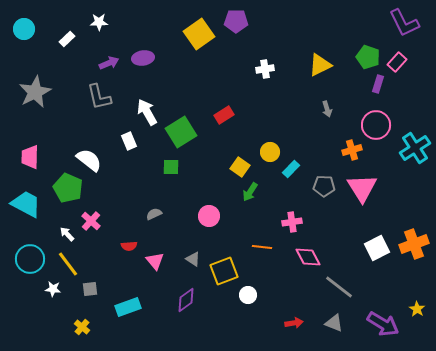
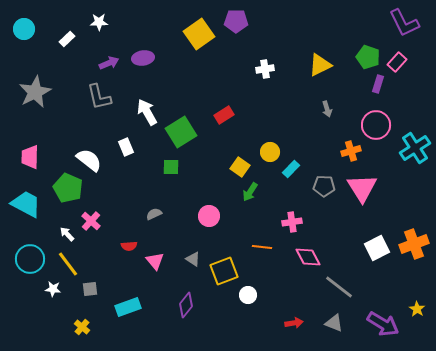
white rectangle at (129, 141): moved 3 px left, 6 px down
orange cross at (352, 150): moved 1 px left, 1 px down
purple diamond at (186, 300): moved 5 px down; rotated 15 degrees counterclockwise
